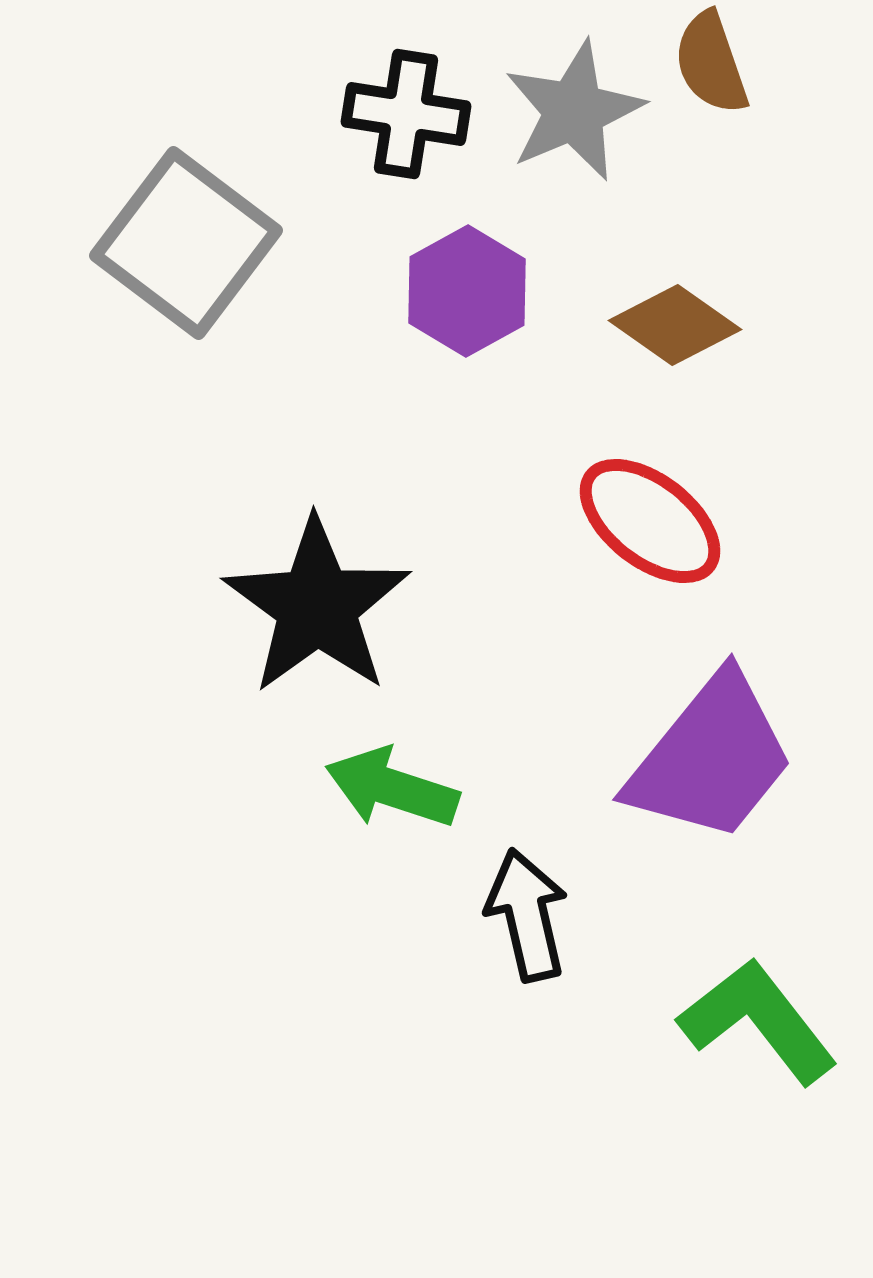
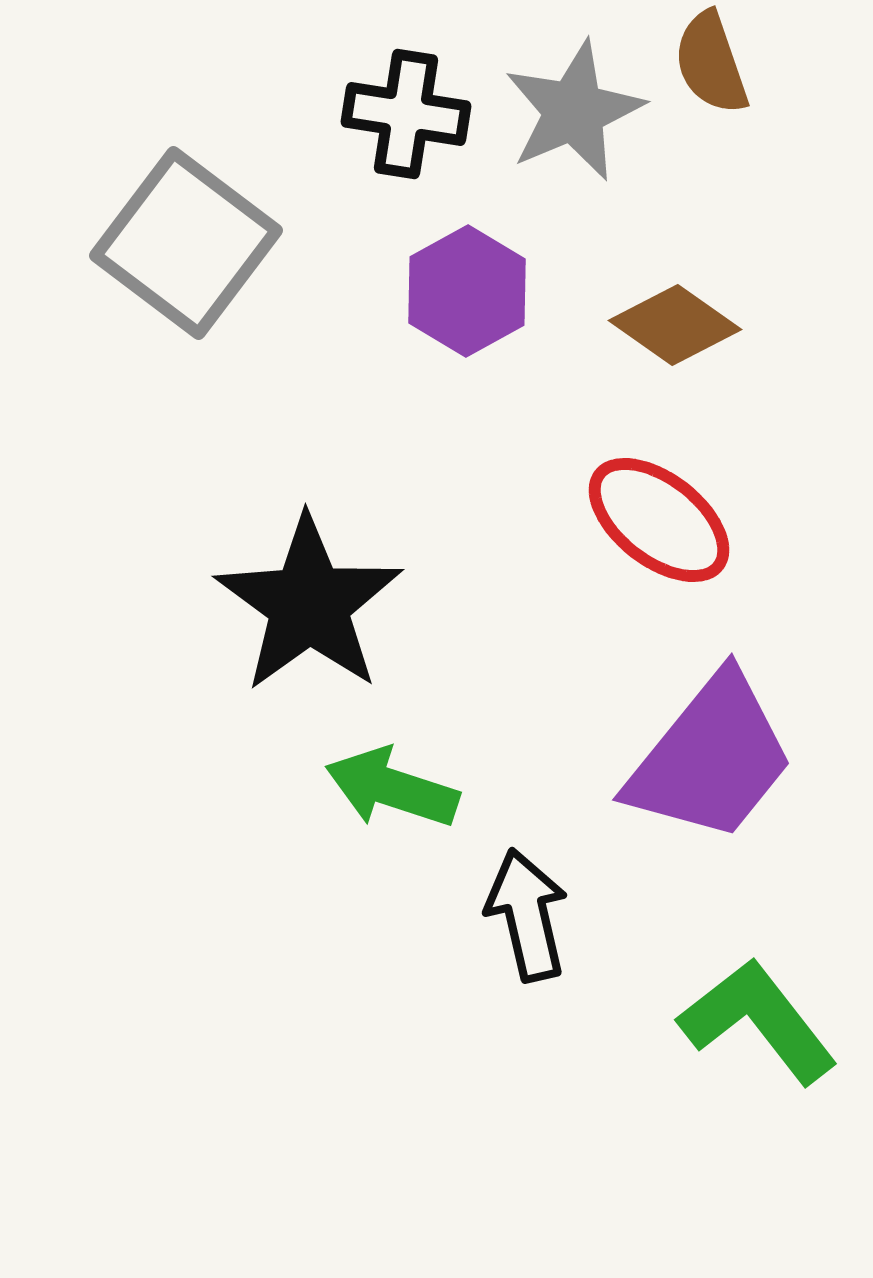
red ellipse: moved 9 px right, 1 px up
black star: moved 8 px left, 2 px up
